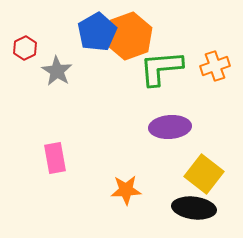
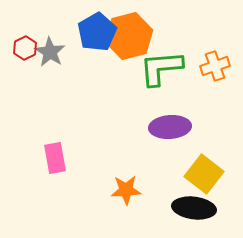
orange hexagon: rotated 6 degrees clockwise
gray star: moved 7 px left, 19 px up
